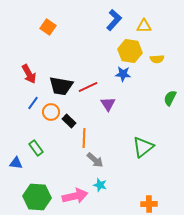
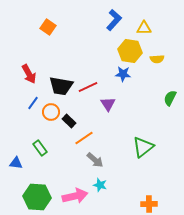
yellow triangle: moved 2 px down
orange line: rotated 54 degrees clockwise
green rectangle: moved 4 px right
